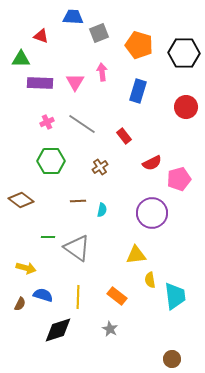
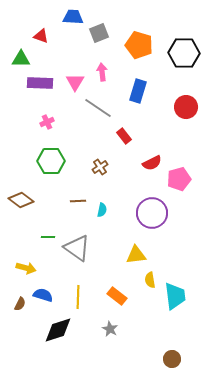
gray line: moved 16 px right, 16 px up
